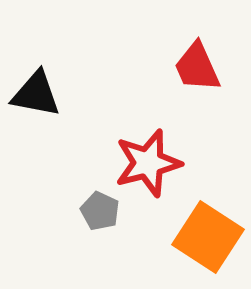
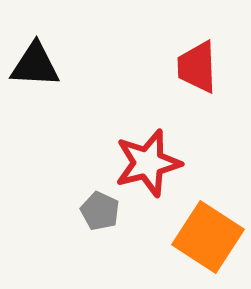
red trapezoid: rotated 22 degrees clockwise
black triangle: moved 1 px left, 29 px up; rotated 8 degrees counterclockwise
